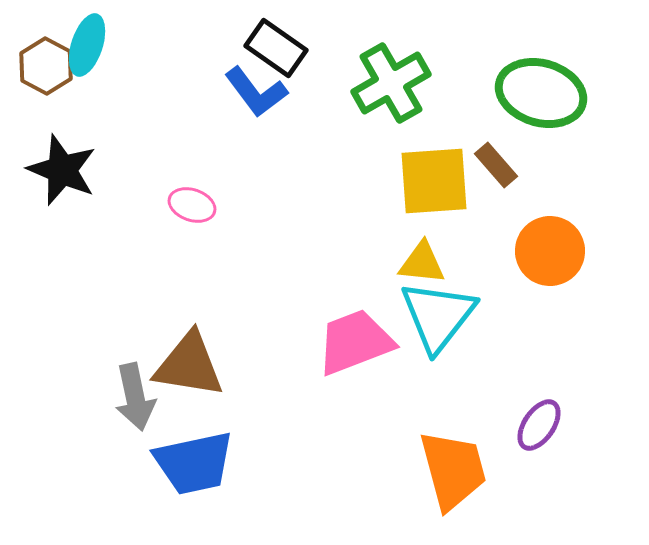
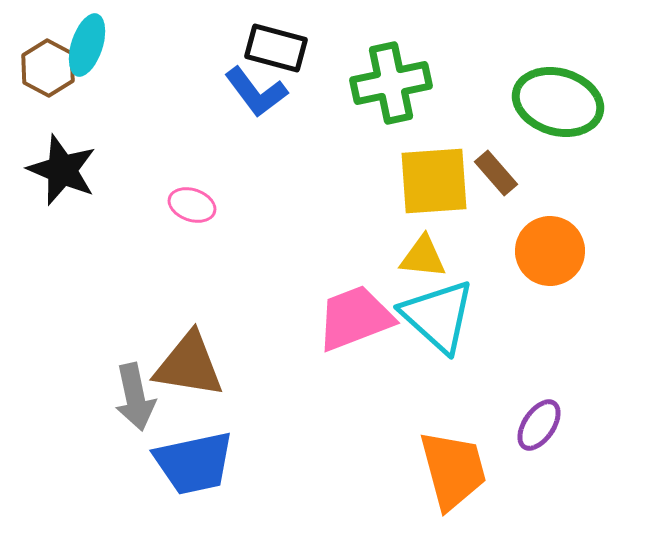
black rectangle: rotated 20 degrees counterclockwise
brown hexagon: moved 2 px right, 2 px down
green cross: rotated 18 degrees clockwise
green ellipse: moved 17 px right, 9 px down
brown rectangle: moved 8 px down
yellow triangle: moved 1 px right, 6 px up
cyan triangle: rotated 26 degrees counterclockwise
pink trapezoid: moved 24 px up
